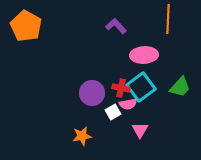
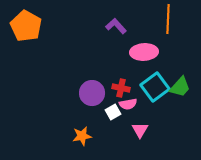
pink ellipse: moved 3 px up
cyan square: moved 14 px right
